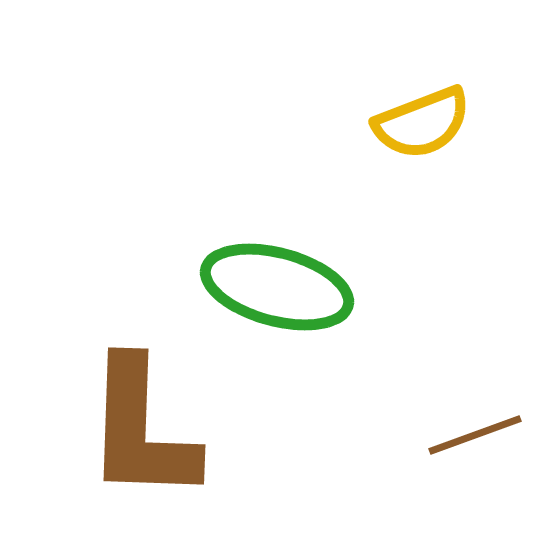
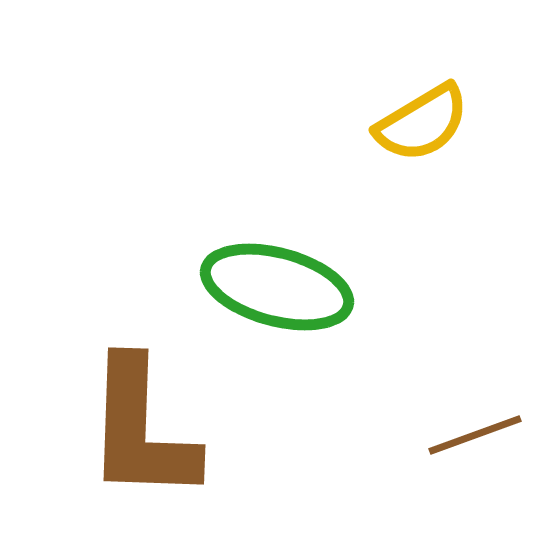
yellow semicircle: rotated 10 degrees counterclockwise
